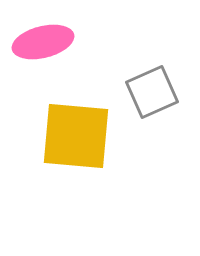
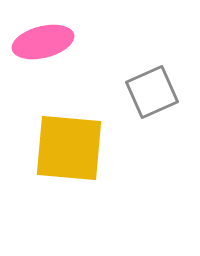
yellow square: moved 7 px left, 12 px down
